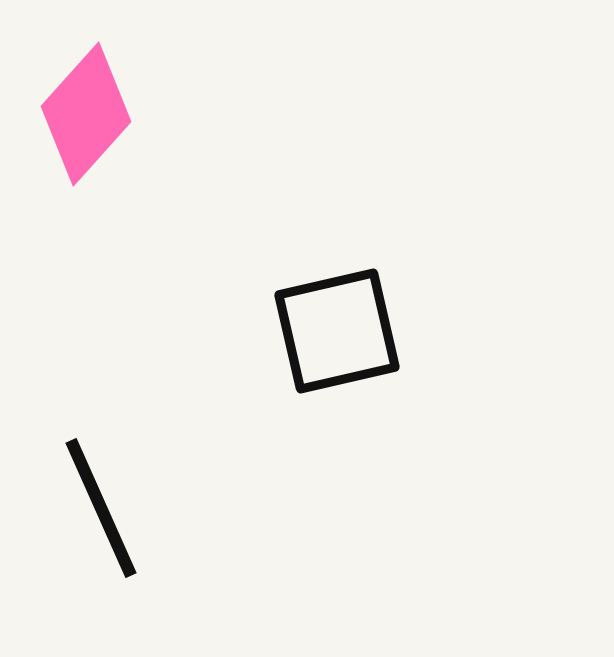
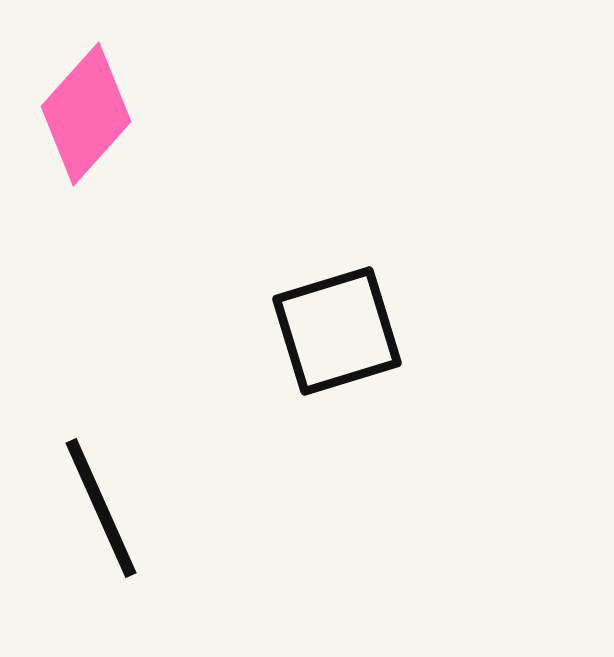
black square: rotated 4 degrees counterclockwise
